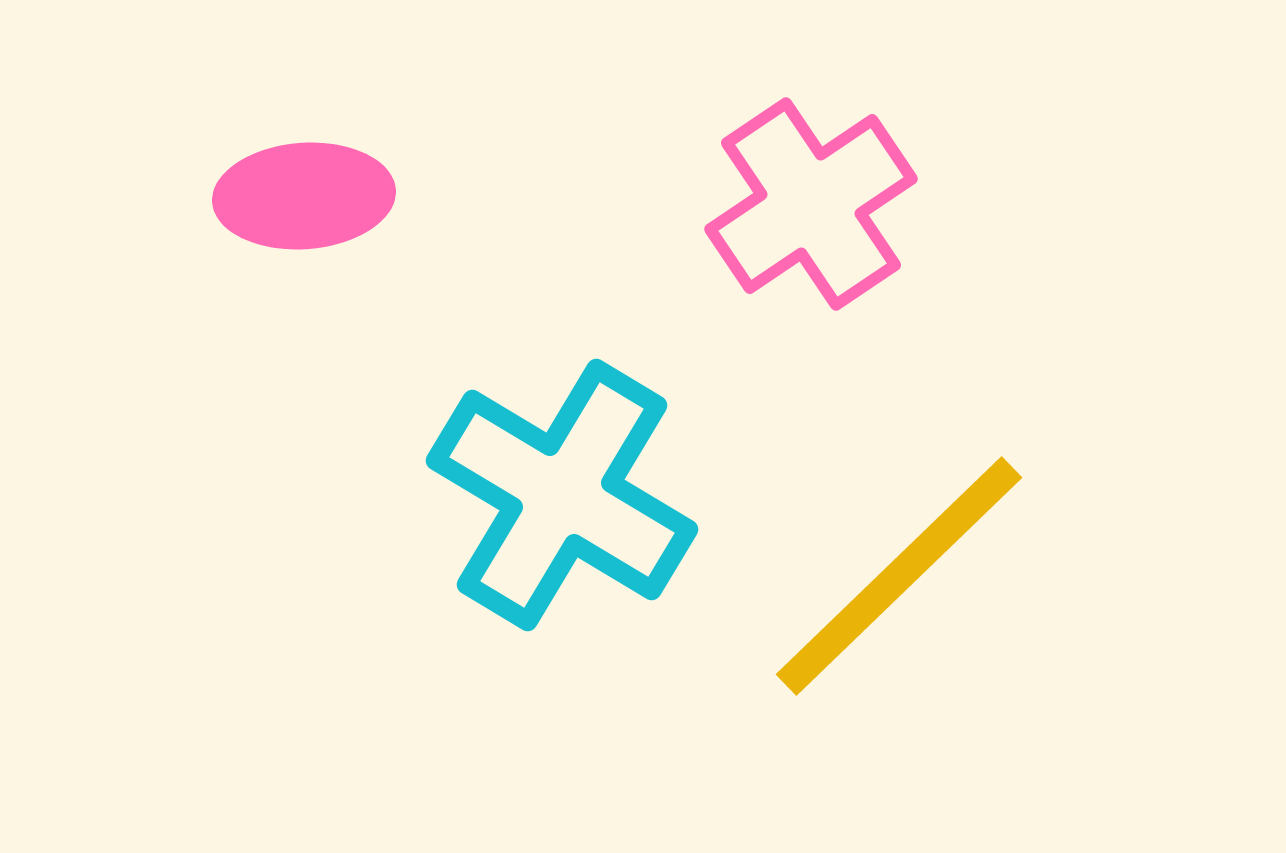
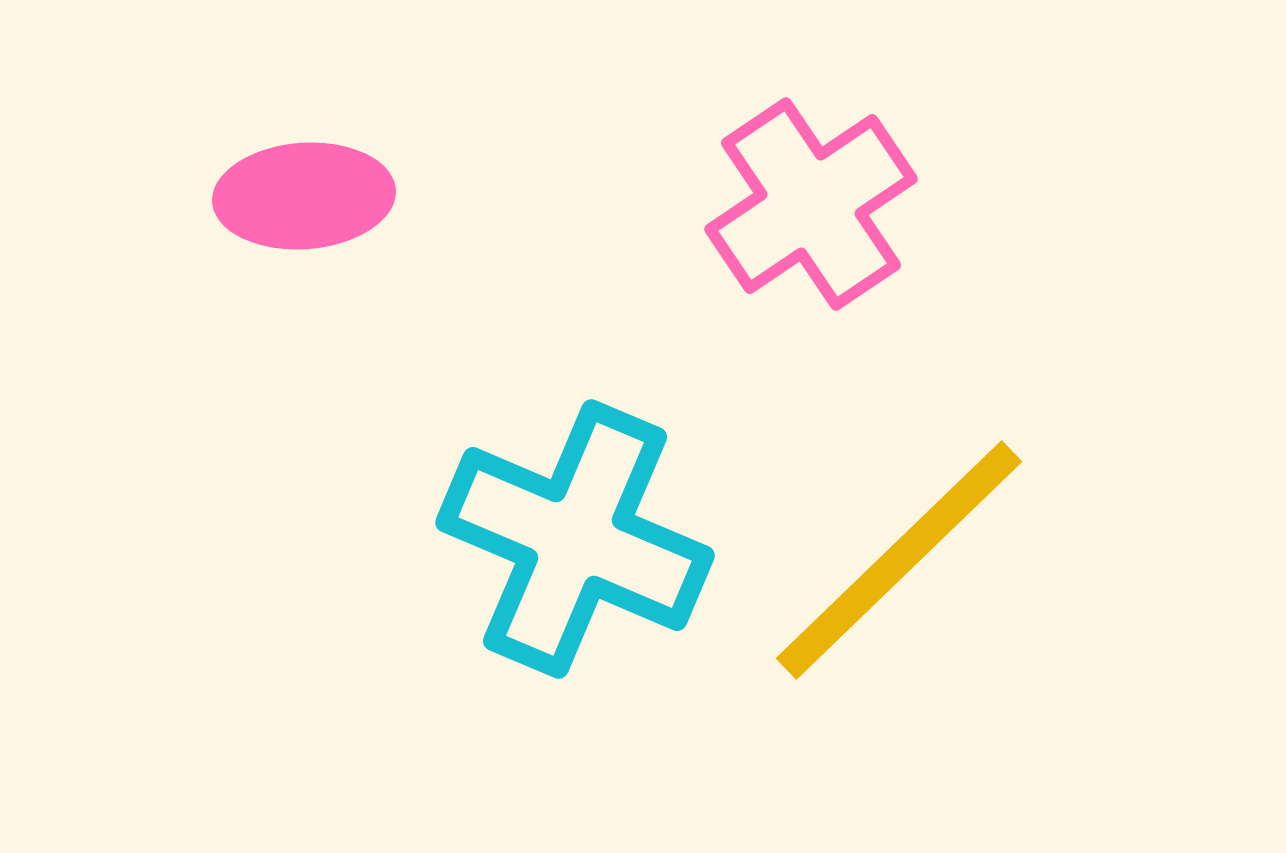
cyan cross: moved 13 px right, 44 px down; rotated 8 degrees counterclockwise
yellow line: moved 16 px up
